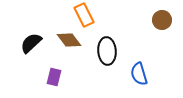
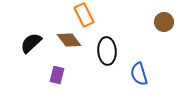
brown circle: moved 2 px right, 2 px down
purple rectangle: moved 3 px right, 2 px up
